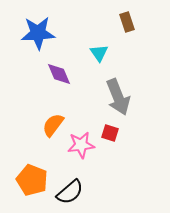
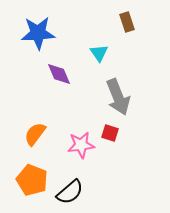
orange semicircle: moved 18 px left, 9 px down
